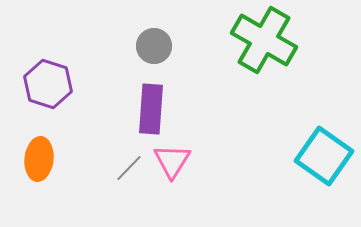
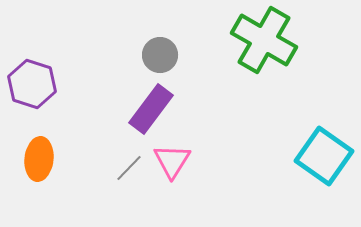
gray circle: moved 6 px right, 9 px down
purple hexagon: moved 16 px left
purple rectangle: rotated 33 degrees clockwise
